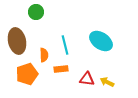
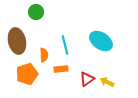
red triangle: rotated 42 degrees counterclockwise
